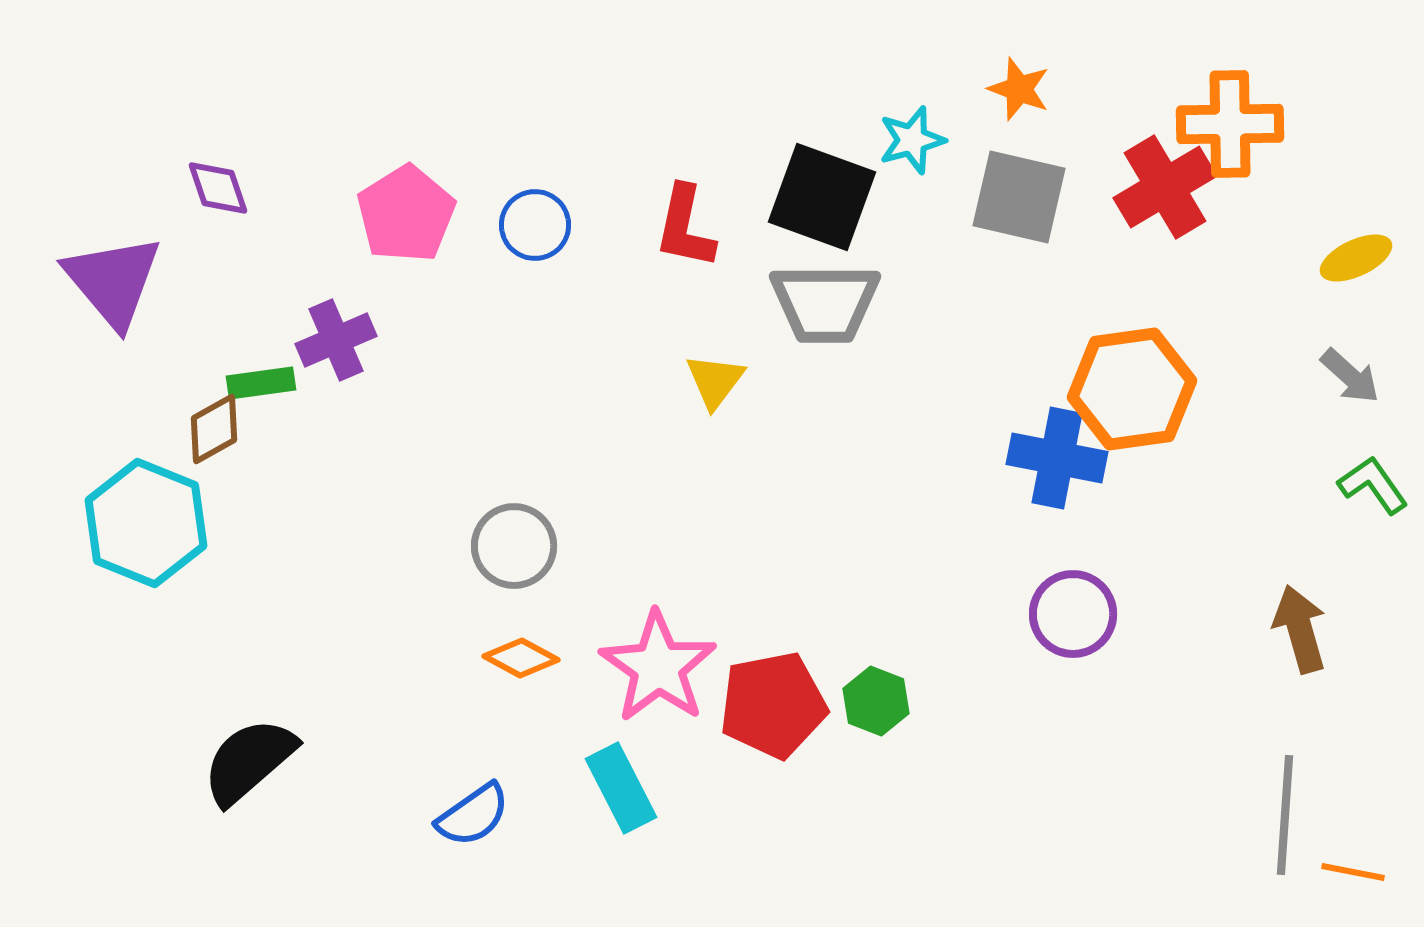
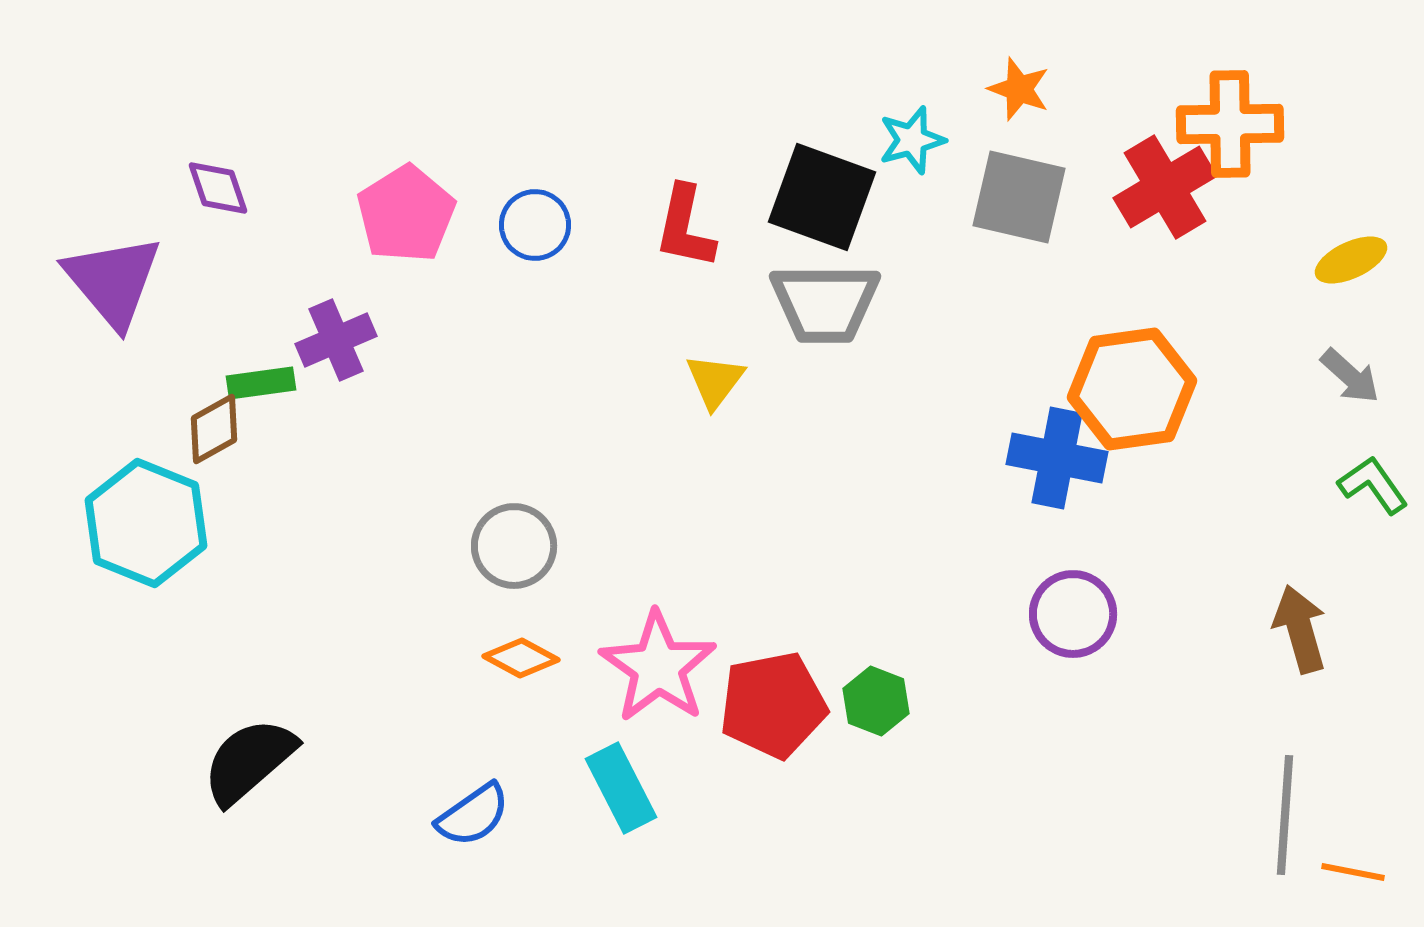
yellow ellipse: moved 5 px left, 2 px down
